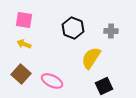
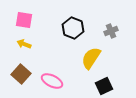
gray cross: rotated 24 degrees counterclockwise
